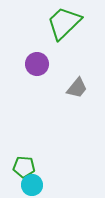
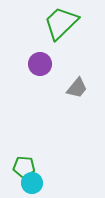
green trapezoid: moved 3 px left
purple circle: moved 3 px right
cyan circle: moved 2 px up
